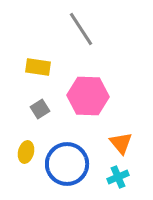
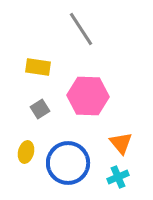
blue circle: moved 1 px right, 1 px up
